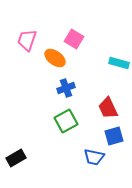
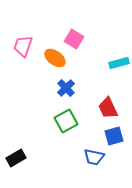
pink trapezoid: moved 4 px left, 6 px down
cyan rectangle: rotated 30 degrees counterclockwise
blue cross: rotated 24 degrees counterclockwise
